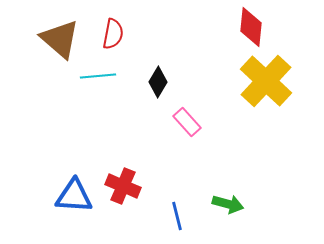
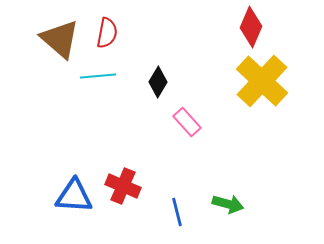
red diamond: rotated 18 degrees clockwise
red semicircle: moved 6 px left, 1 px up
yellow cross: moved 4 px left
blue line: moved 4 px up
